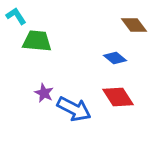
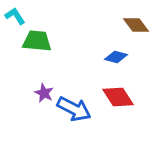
cyan L-shape: moved 1 px left
brown diamond: moved 2 px right
blue diamond: moved 1 px right, 1 px up; rotated 25 degrees counterclockwise
